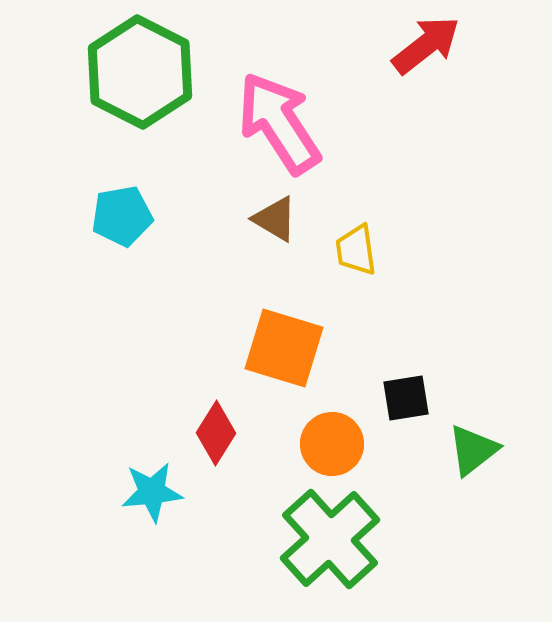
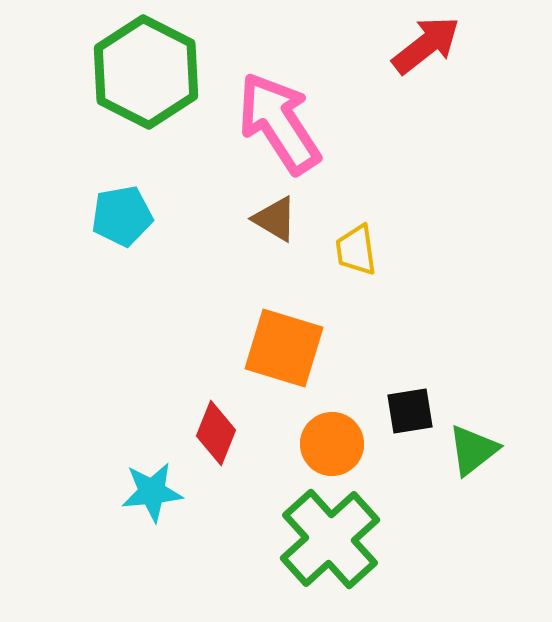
green hexagon: moved 6 px right
black square: moved 4 px right, 13 px down
red diamond: rotated 10 degrees counterclockwise
